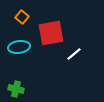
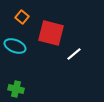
red square: rotated 24 degrees clockwise
cyan ellipse: moved 4 px left, 1 px up; rotated 30 degrees clockwise
